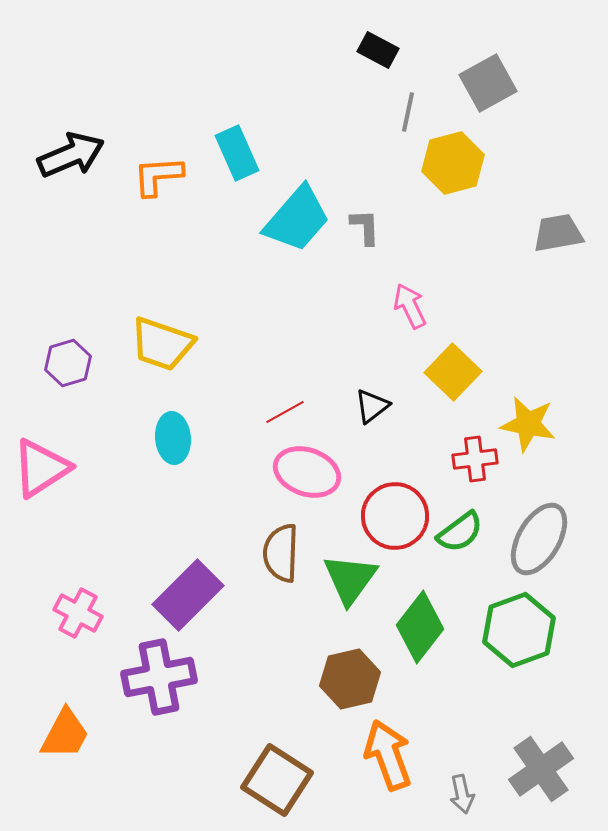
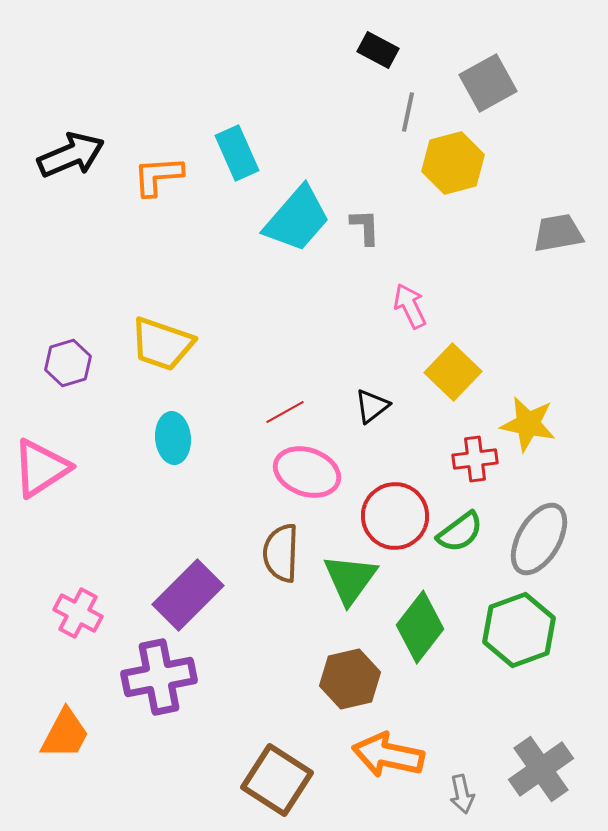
orange arrow: rotated 58 degrees counterclockwise
